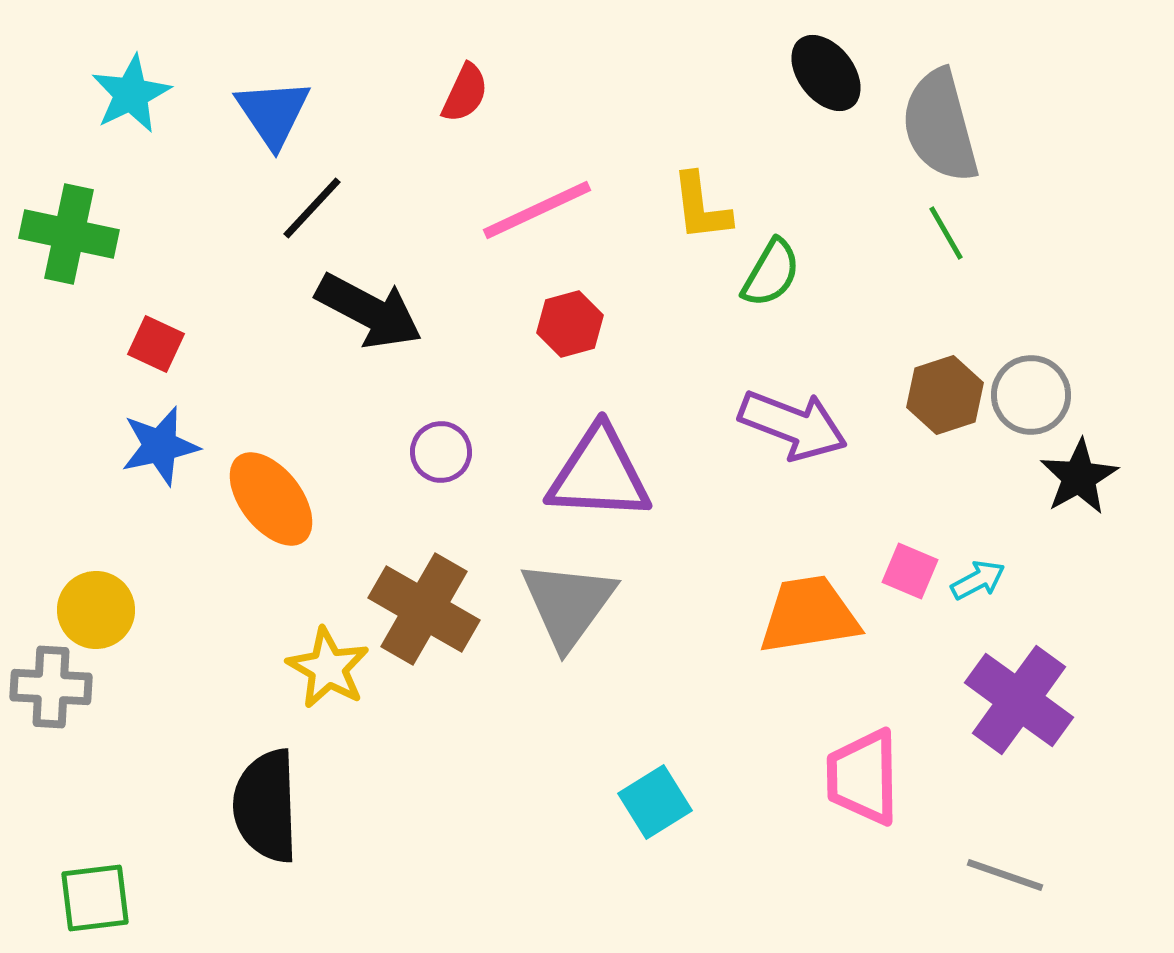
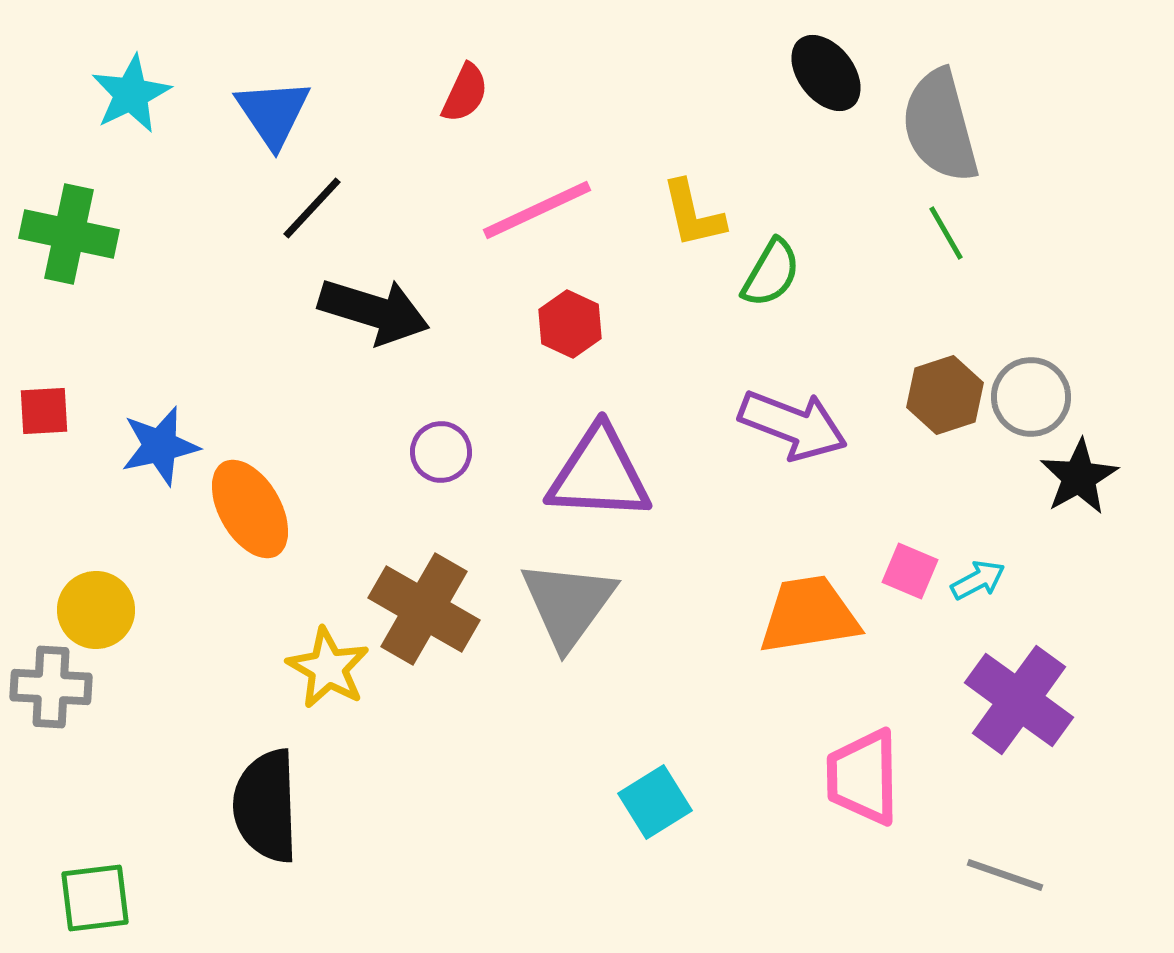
yellow L-shape: moved 8 px left, 7 px down; rotated 6 degrees counterclockwise
black arrow: moved 5 px right; rotated 11 degrees counterclockwise
red hexagon: rotated 20 degrees counterclockwise
red square: moved 112 px left, 67 px down; rotated 28 degrees counterclockwise
gray circle: moved 2 px down
orange ellipse: moved 21 px left, 10 px down; rotated 8 degrees clockwise
